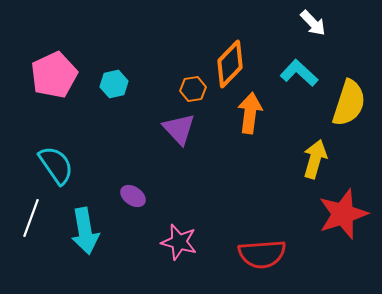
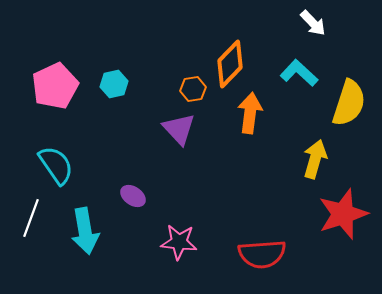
pink pentagon: moved 1 px right, 11 px down
pink star: rotated 9 degrees counterclockwise
